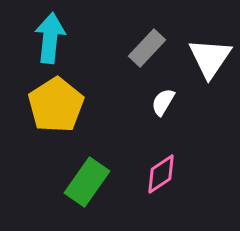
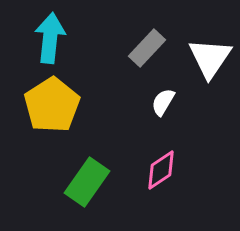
yellow pentagon: moved 4 px left
pink diamond: moved 4 px up
